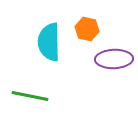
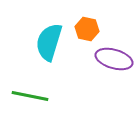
cyan semicircle: rotated 18 degrees clockwise
purple ellipse: rotated 18 degrees clockwise
